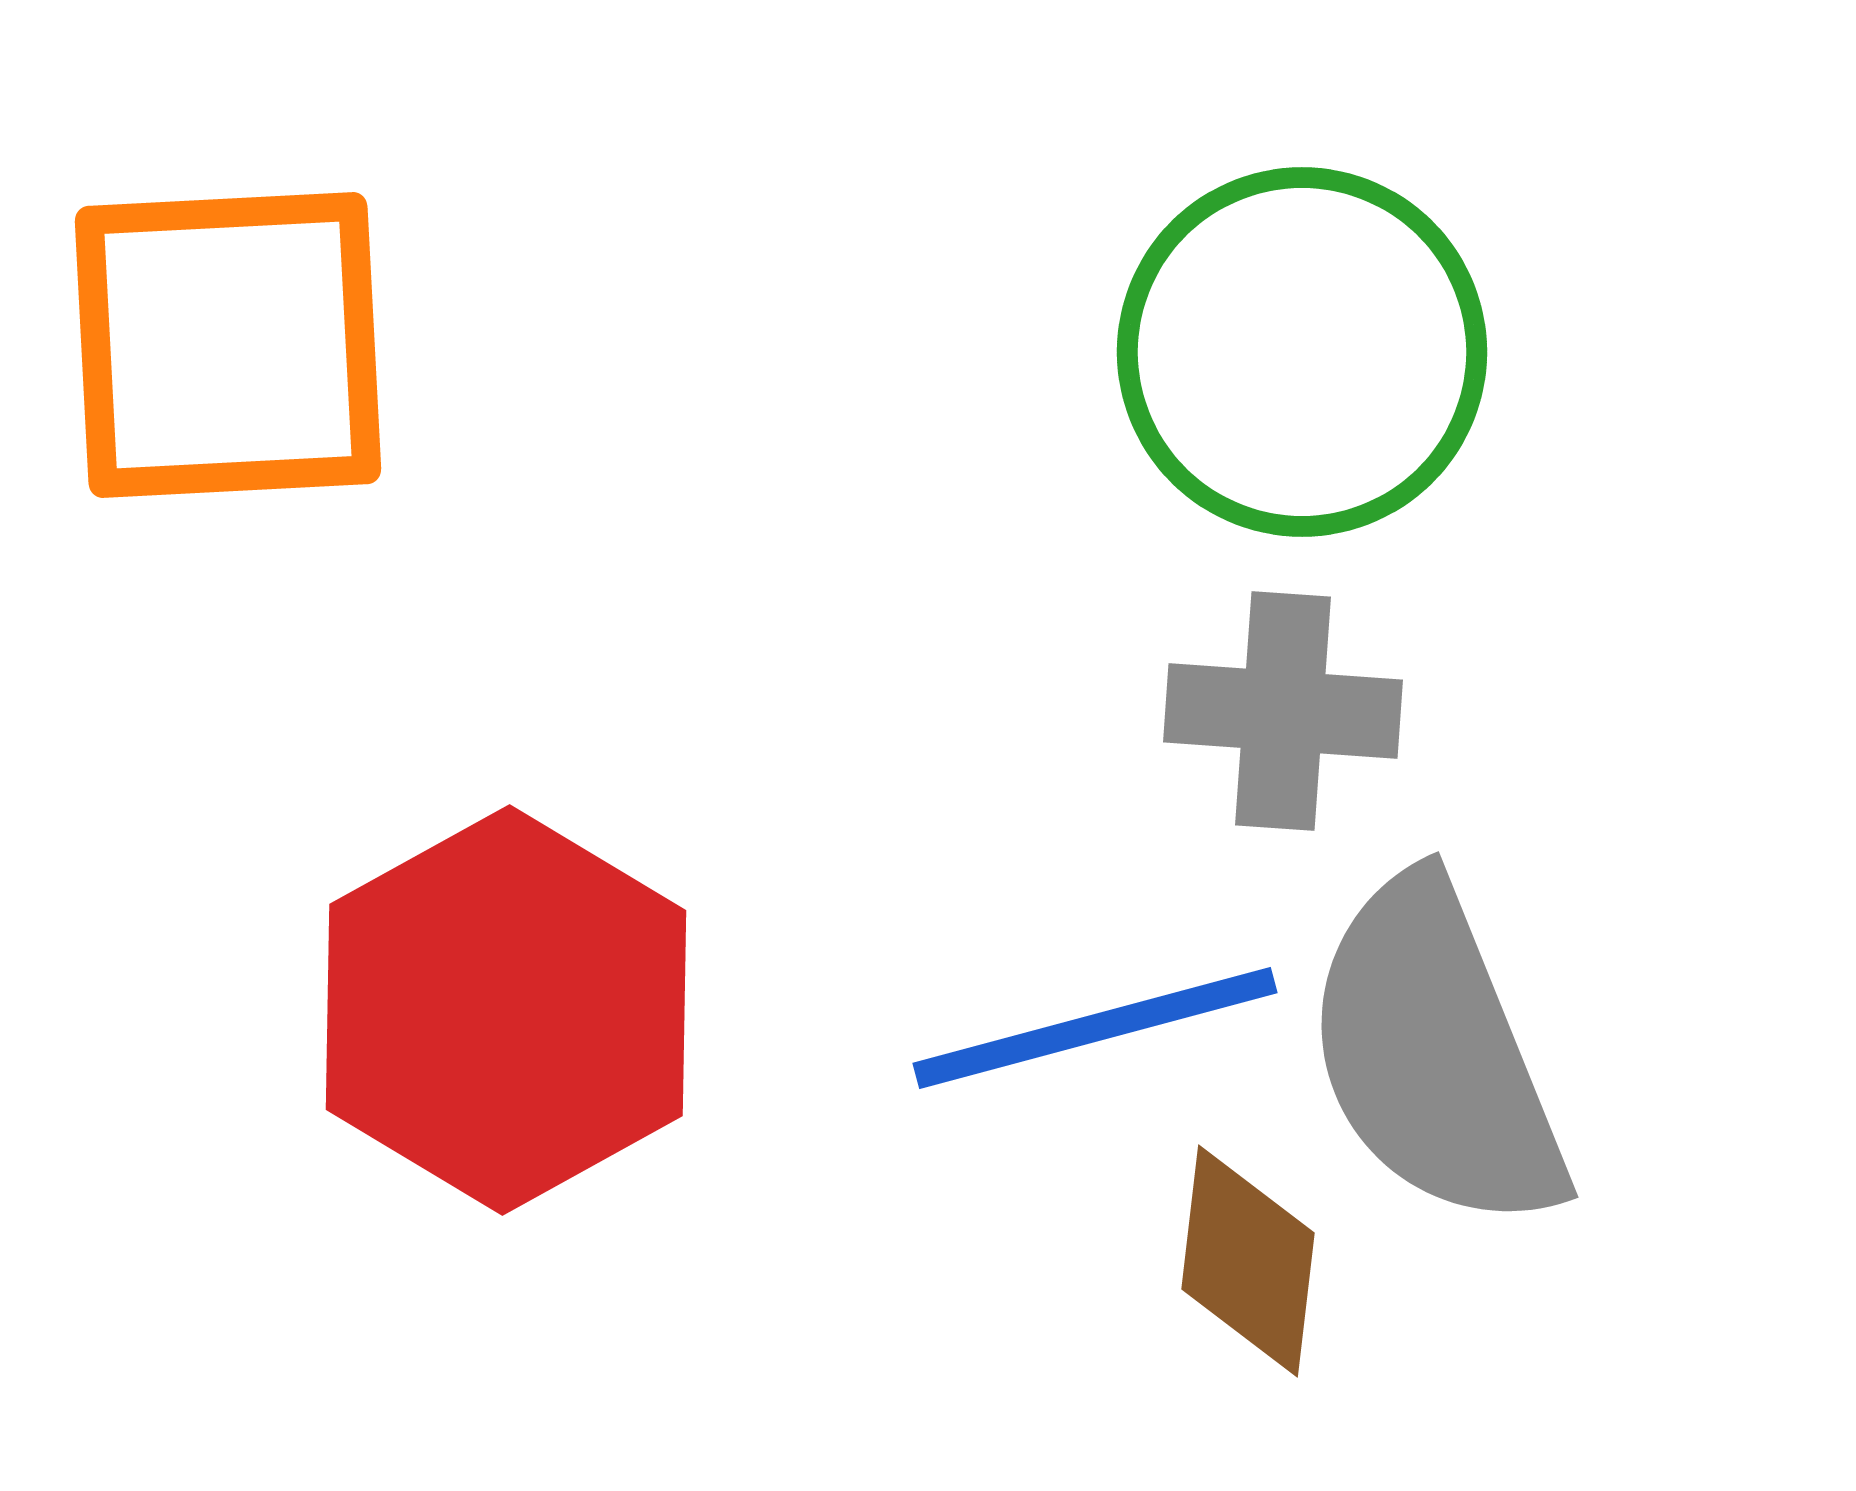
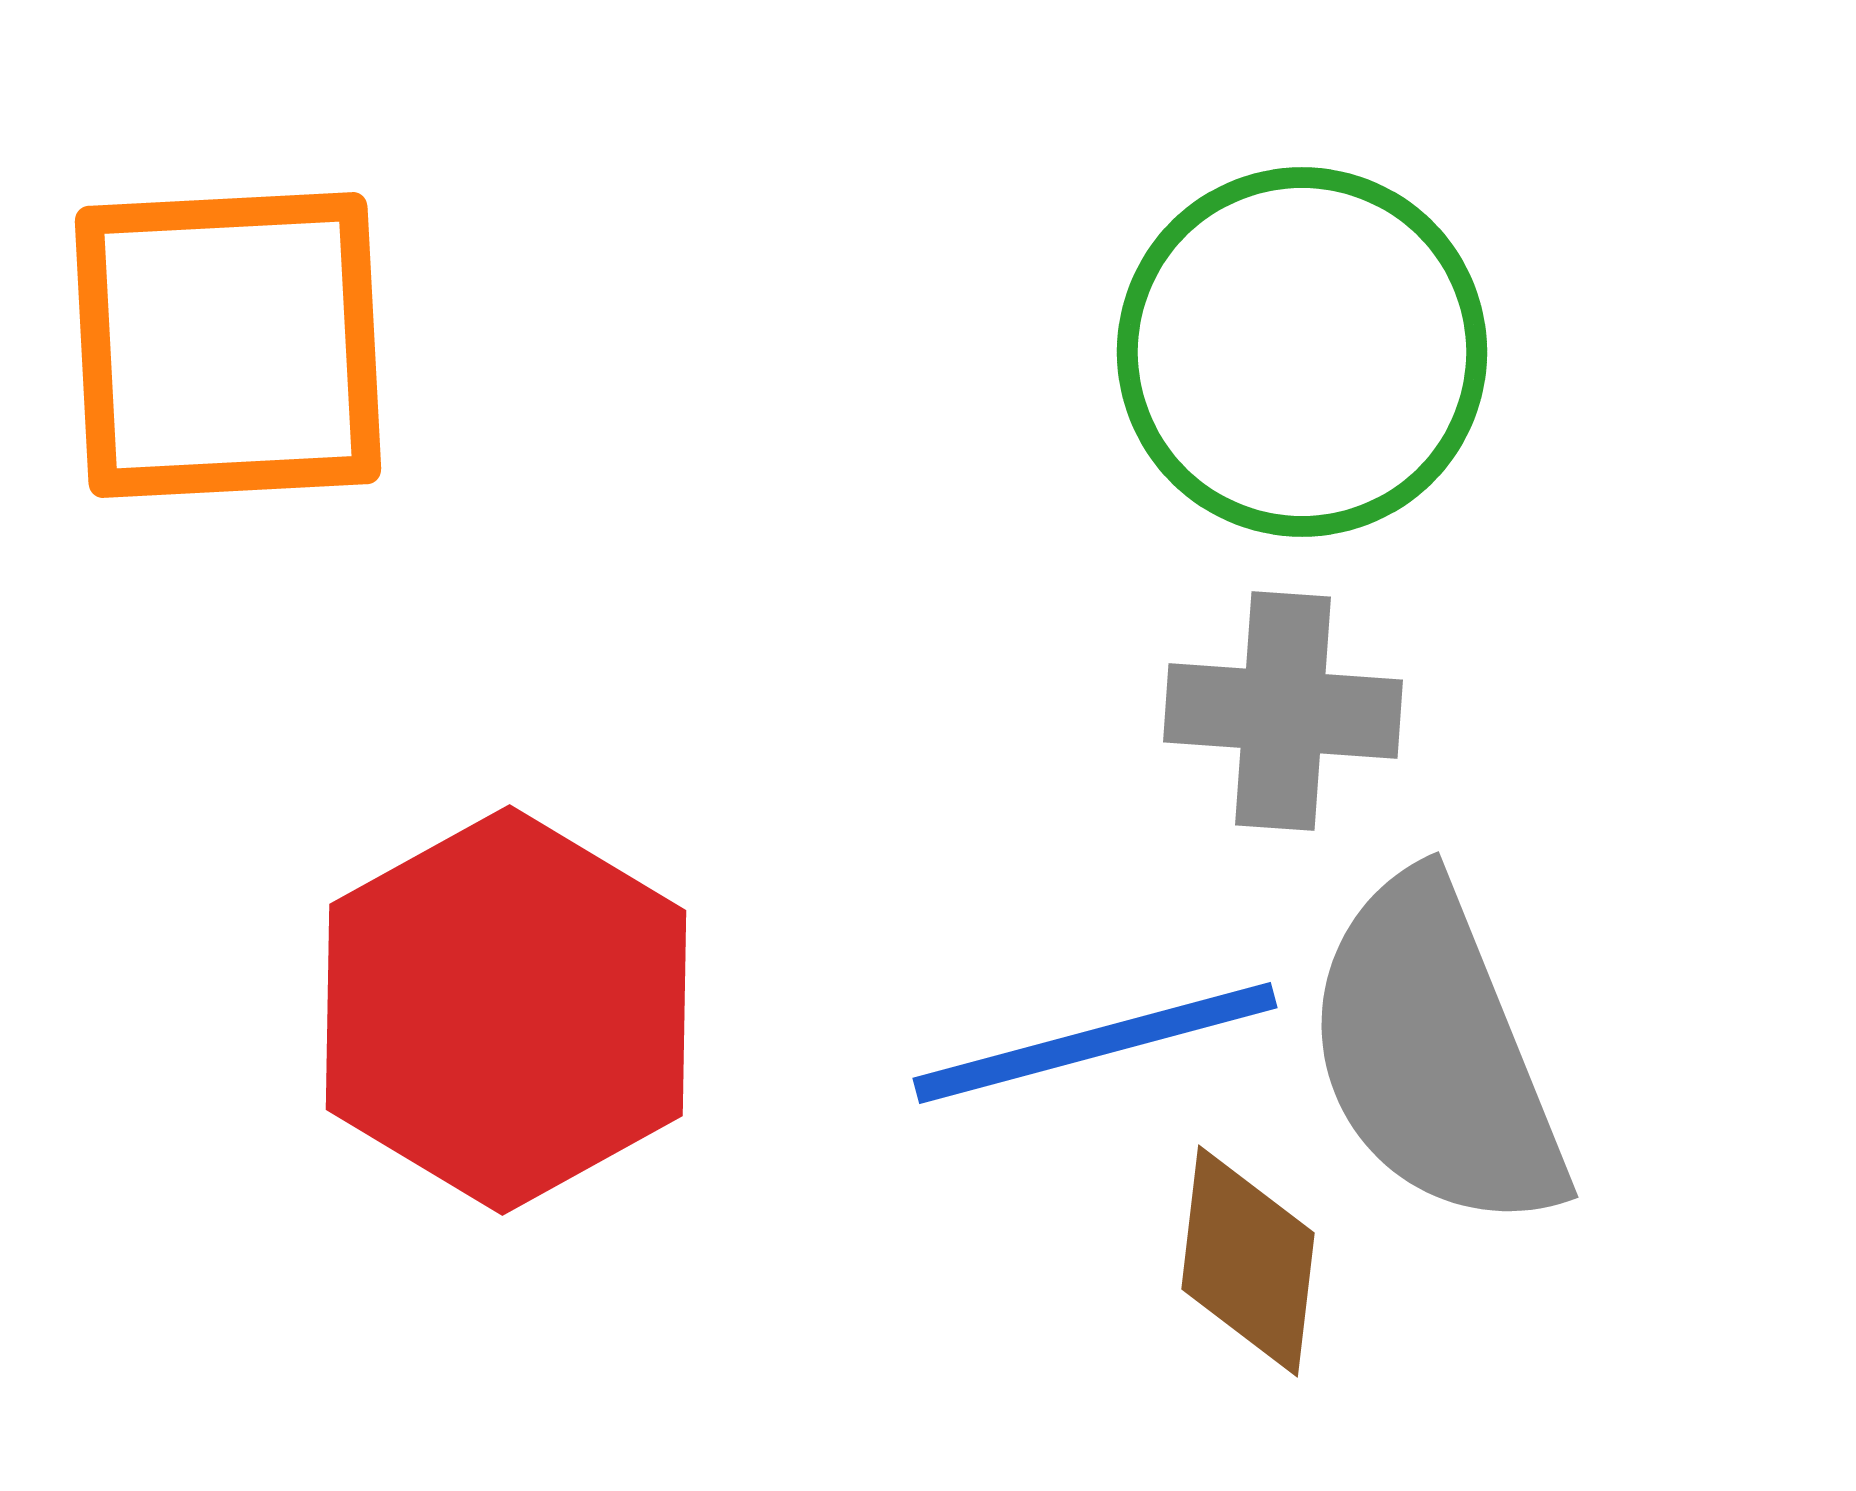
blue line: moved 15 px down
